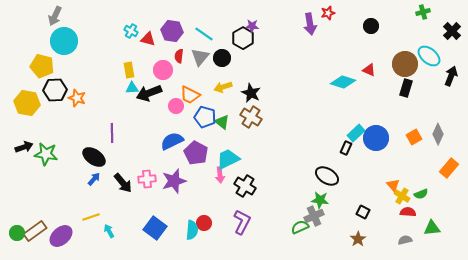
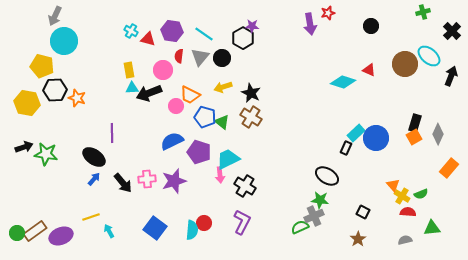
black rectangle at (406, 88): moved 9 px right, 35 px down
purple pentagon at (196, 153): moved 3 px right, 1 px up; rotated 10 degrees counterclockwise
purple ellipse at (61, 236): rotated 20 degrees clockwise
